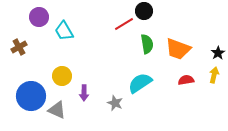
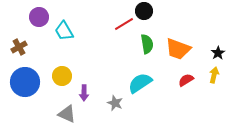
red semicircle: rotated 21 degrees counterclockwise
blue circle: moved 6 px left, 14 px up
gray triangle: moved 10 px right, 4 px down
